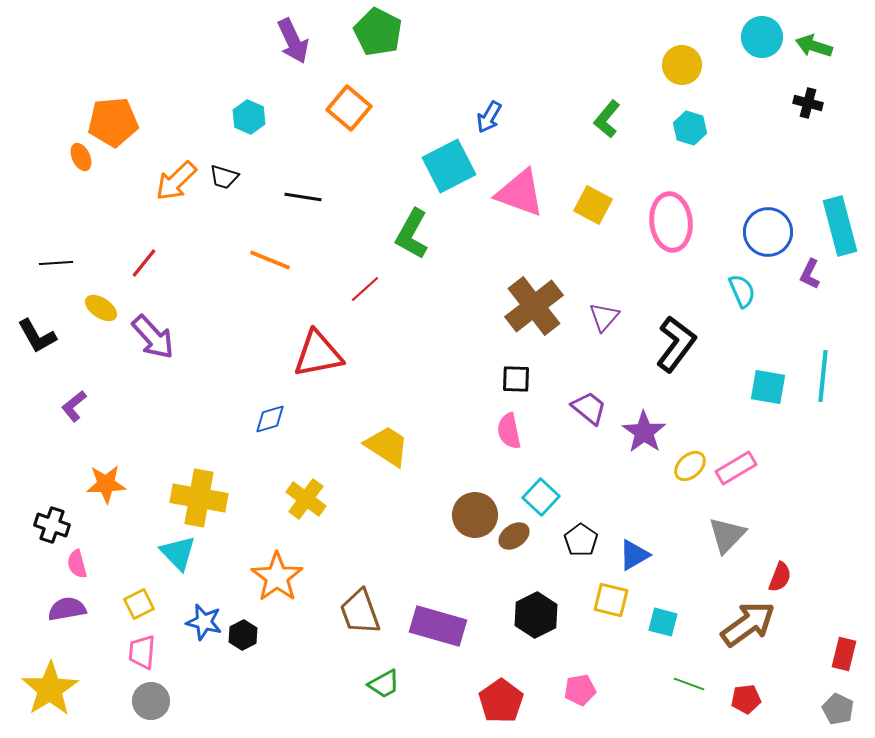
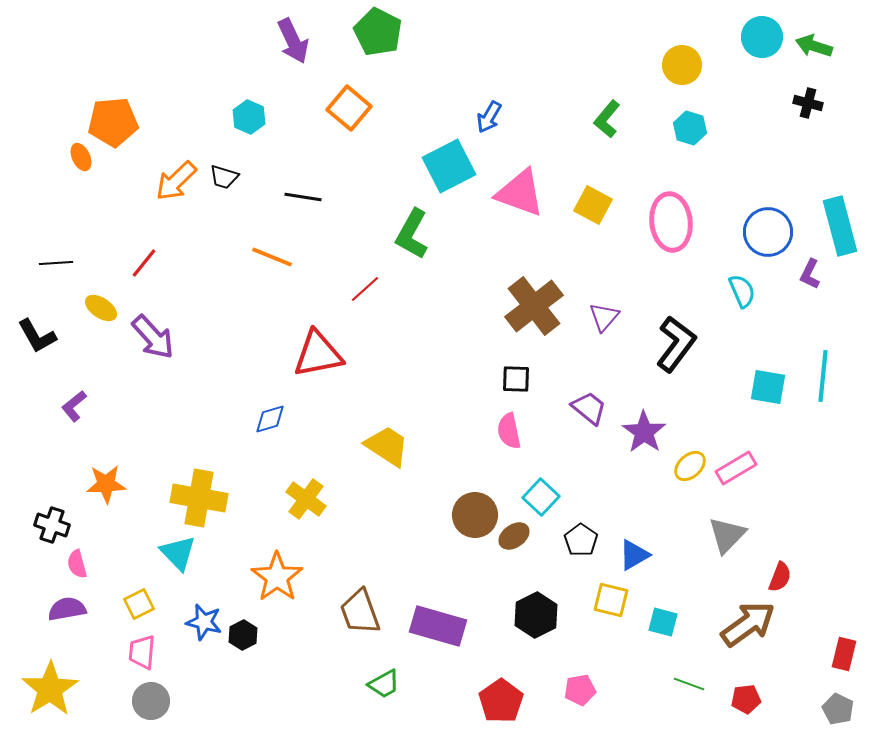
orange line at (270, 260): moved 2 px right, 3 px up
